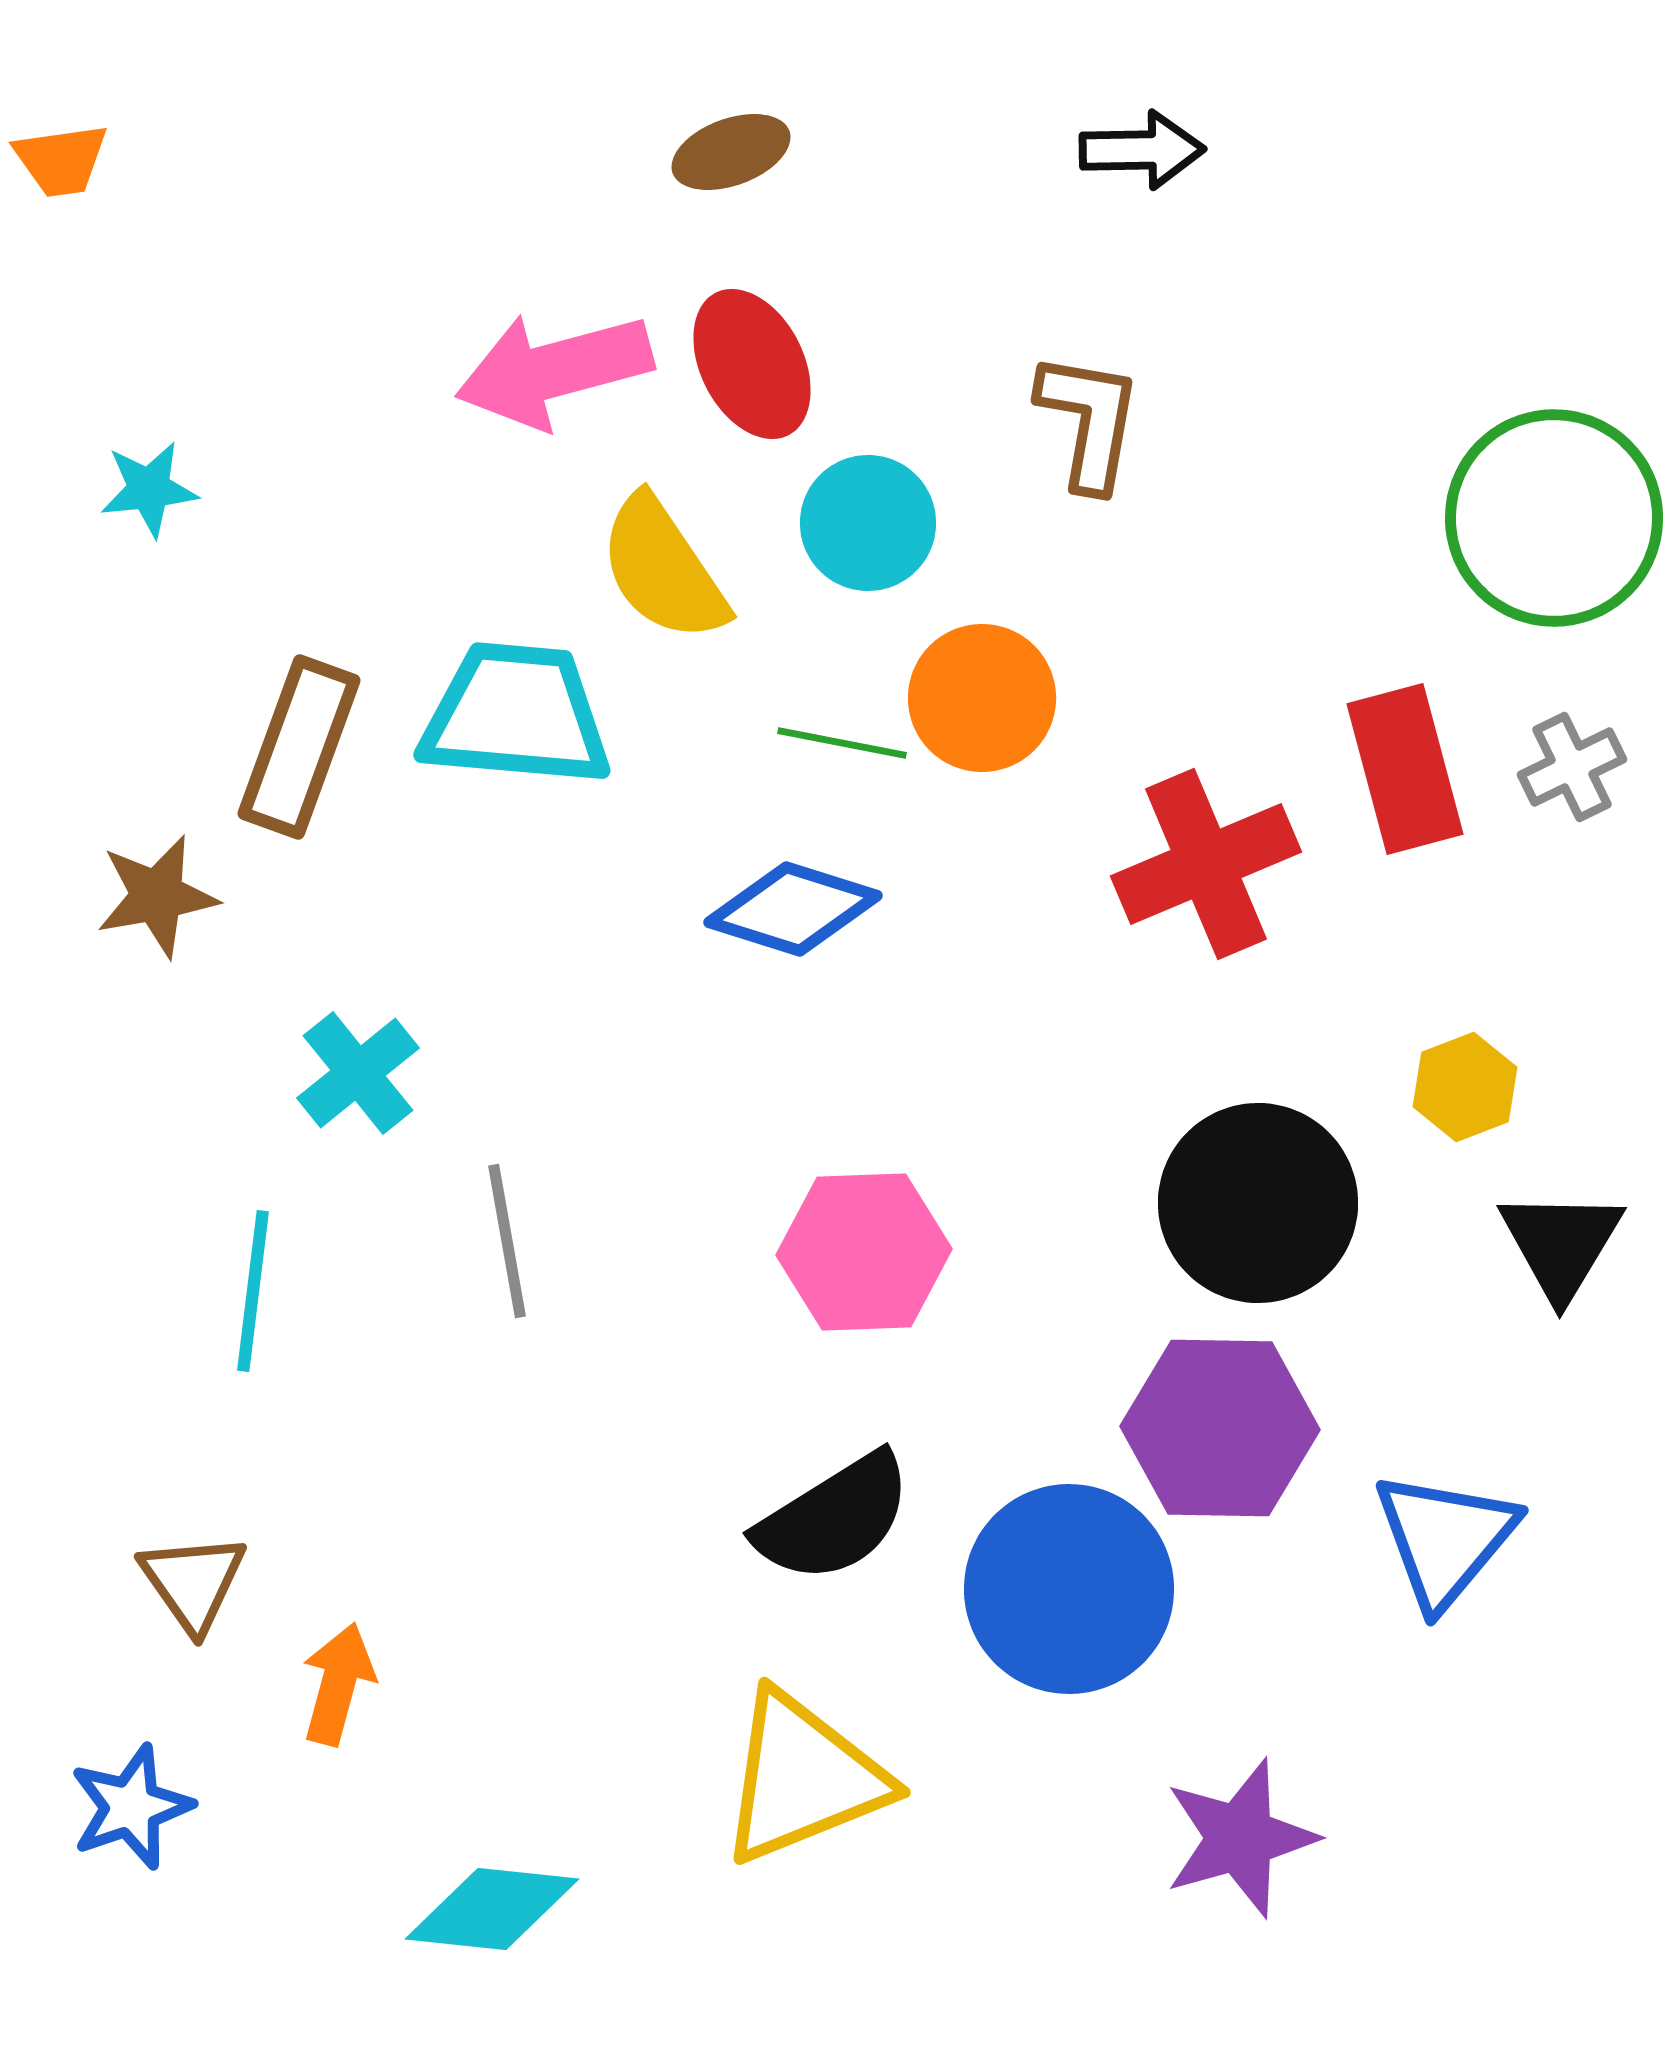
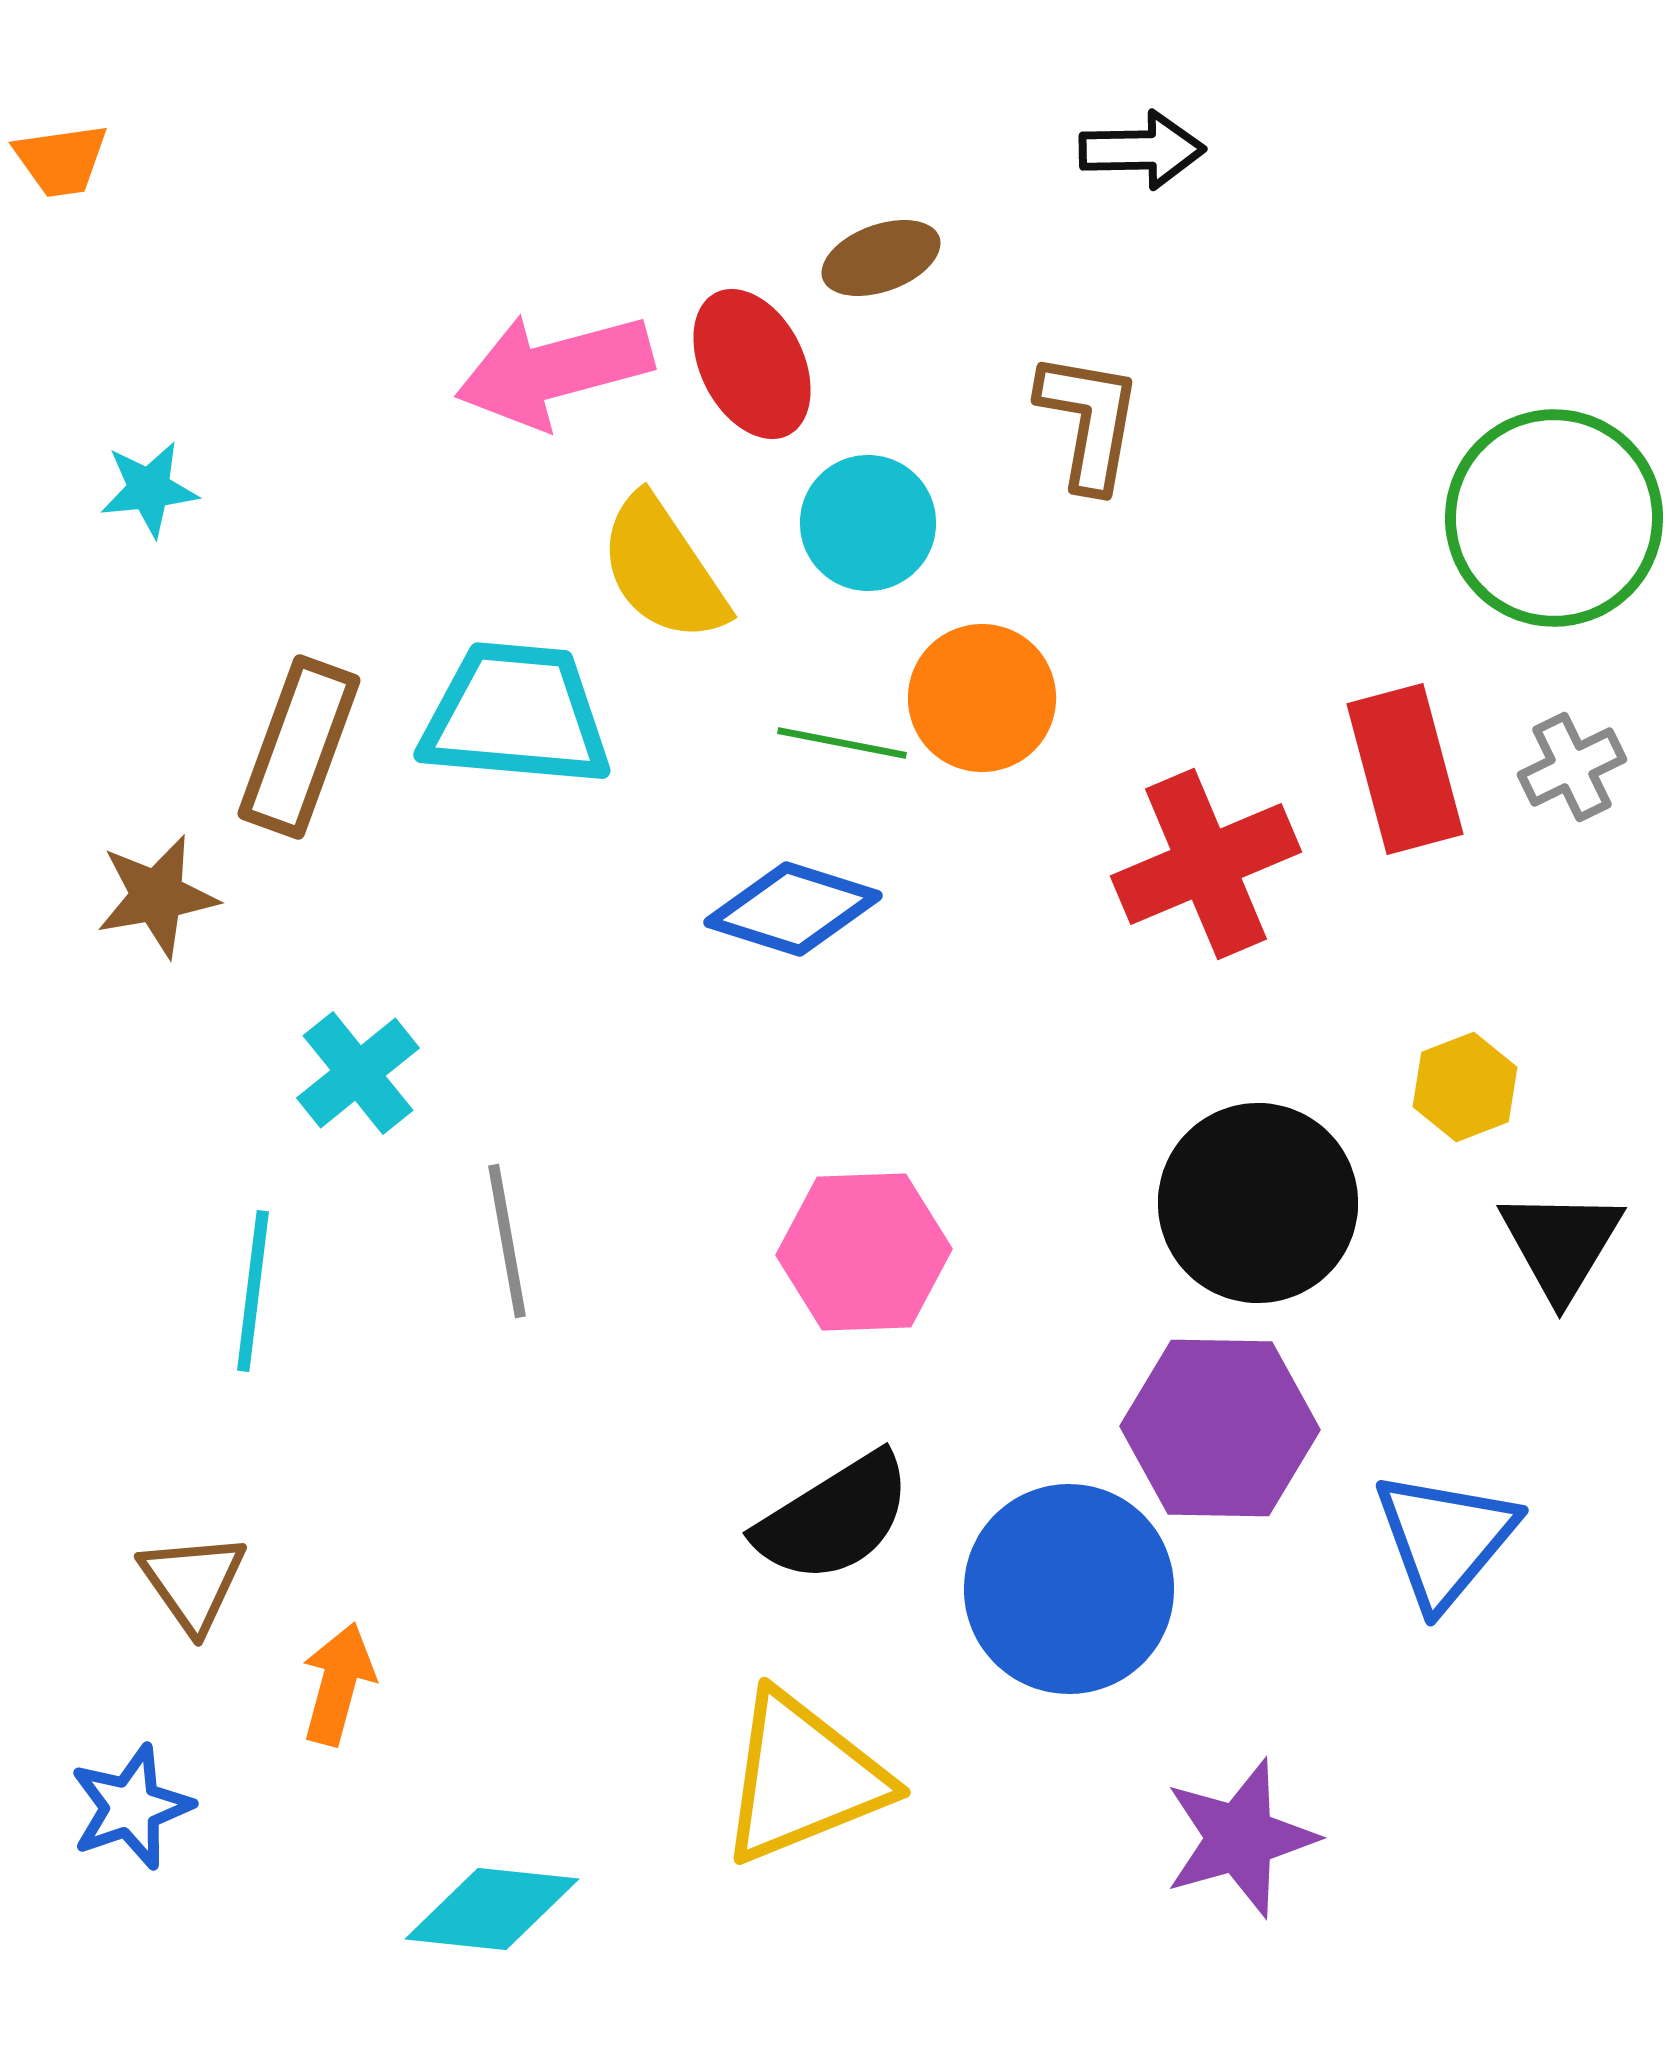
brown ellipse: moved 150 px right, 106 px down
